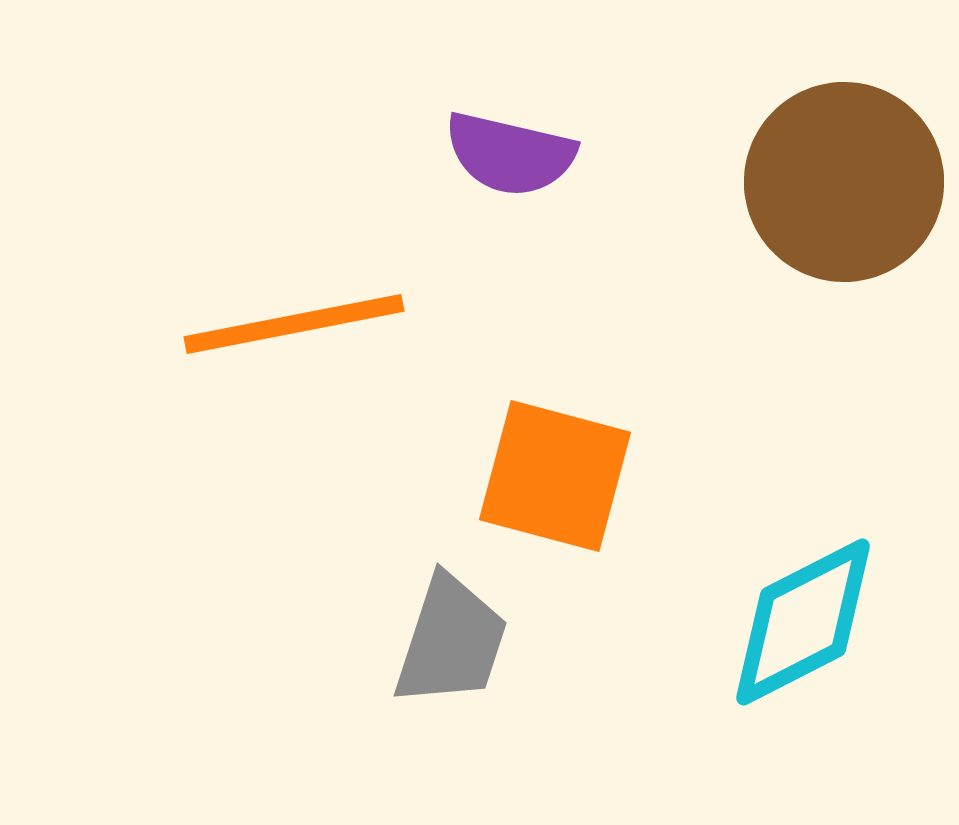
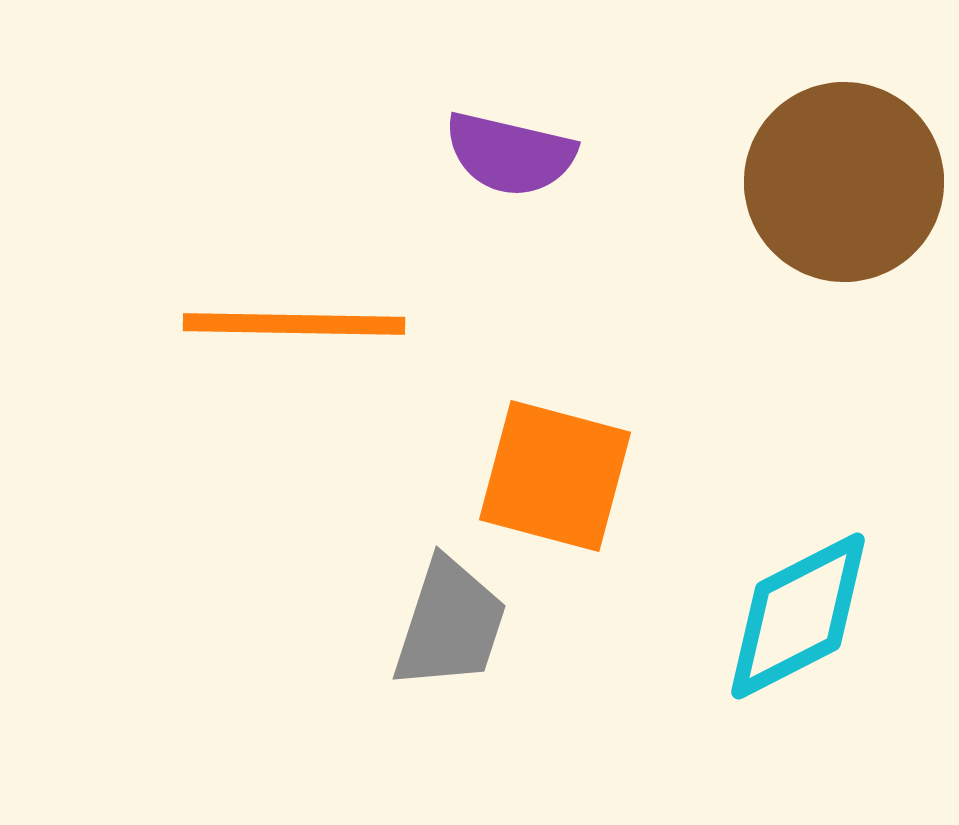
orange line: rotated 12 degrees clockwise
cyan diamond: moved 5 px left, 6 px up
gray trapezoid: moved 1 px left, 17 px up
